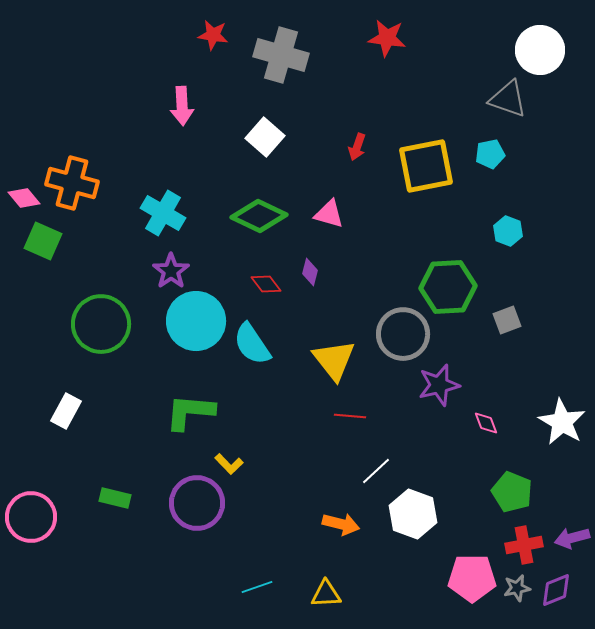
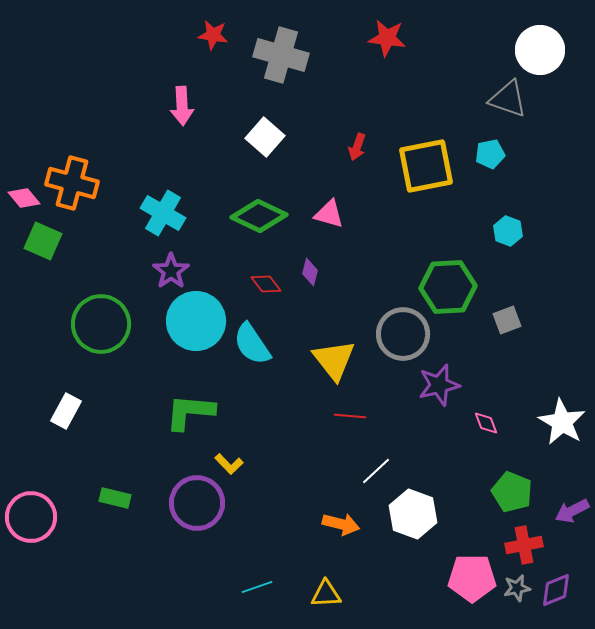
purple arrow at (572, 538): moved 27 px up; rotated 12 degrees counterclockwise
